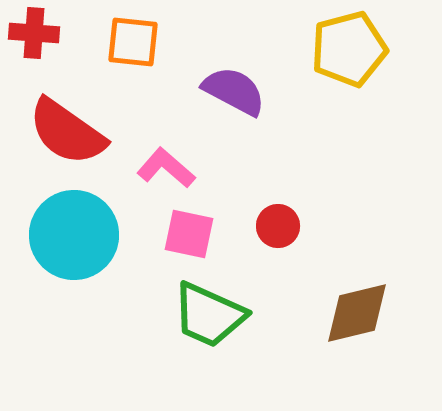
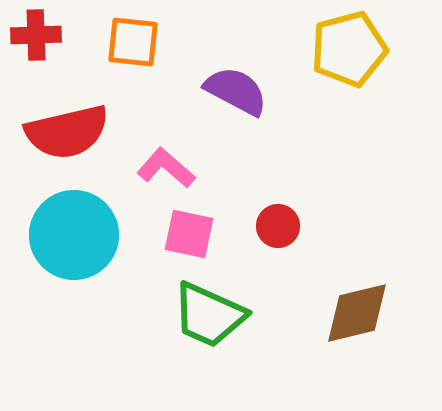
red cross: moved 2 px right, 2 px down; rotated 6 degrees counterclockwise
purple semicircle: moved 2 px right
red semicircle: rotated 48 degrees counterclockwise
